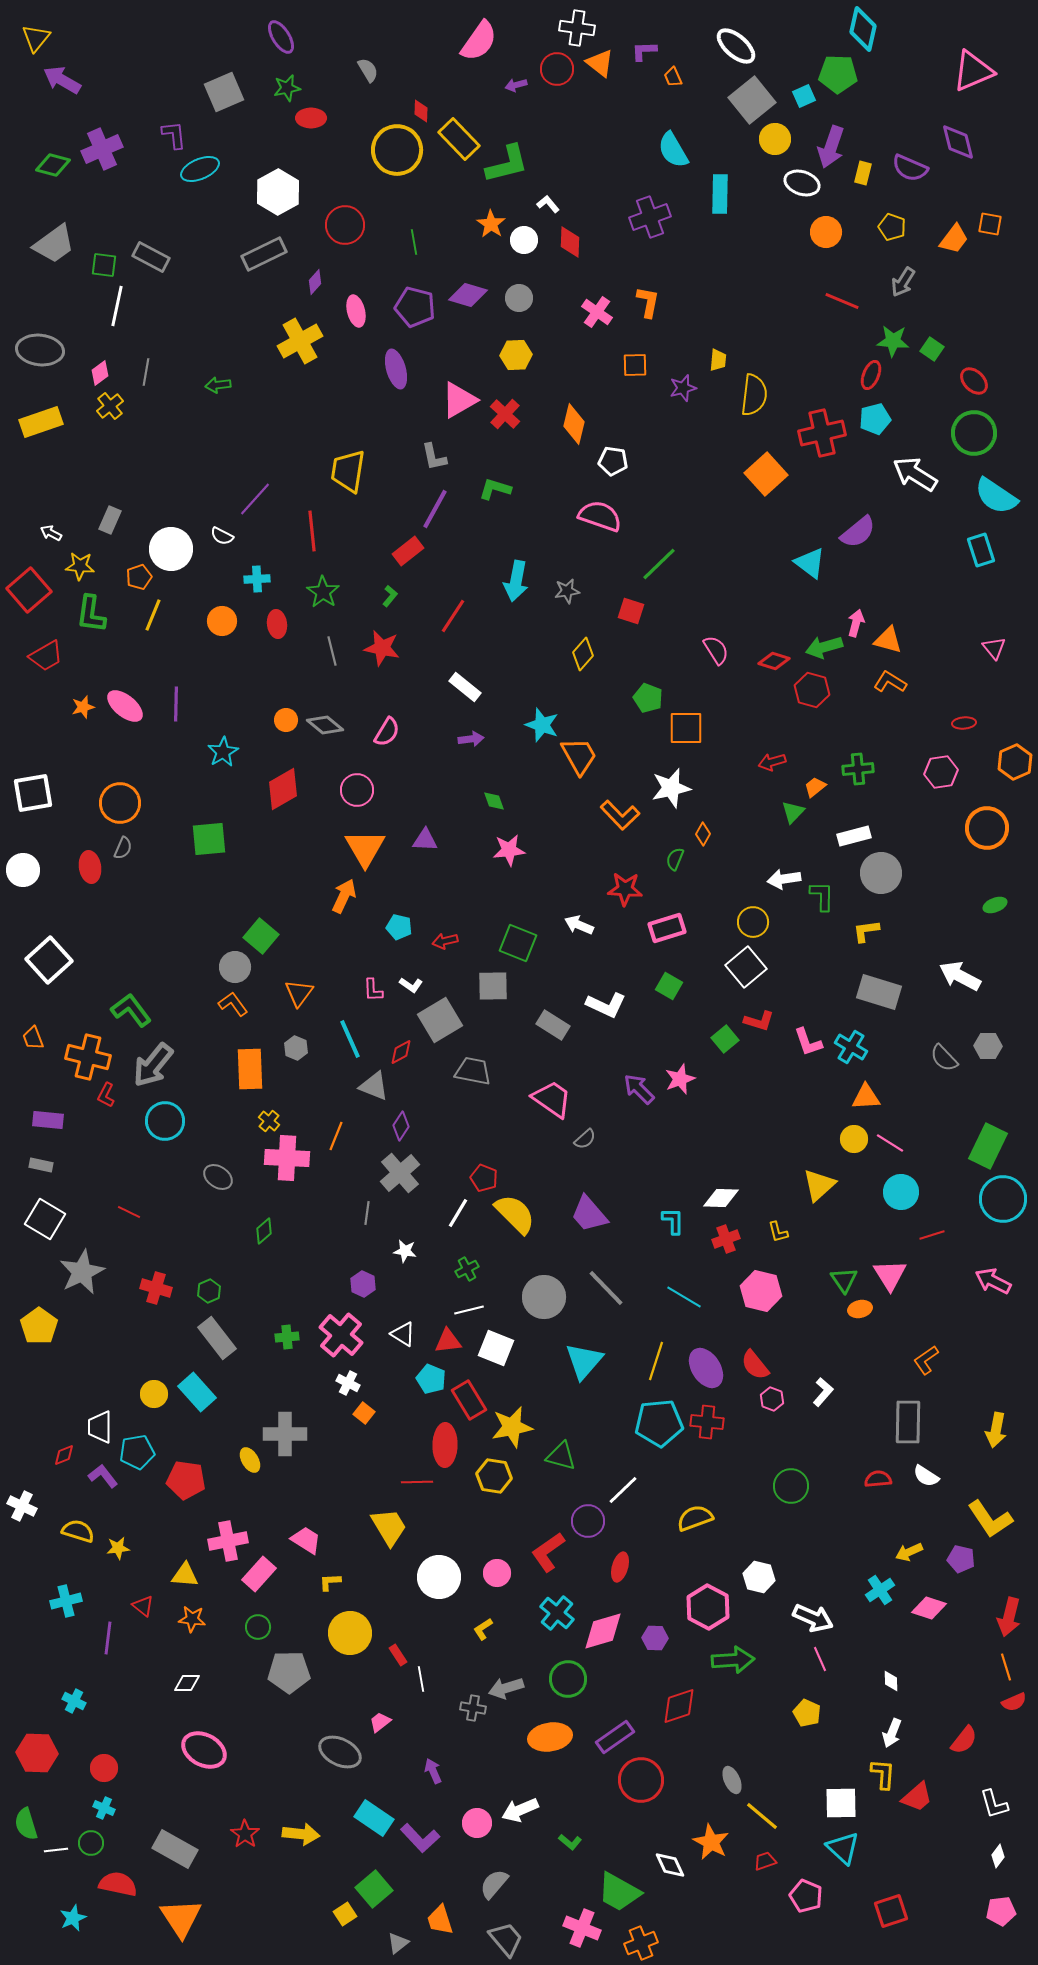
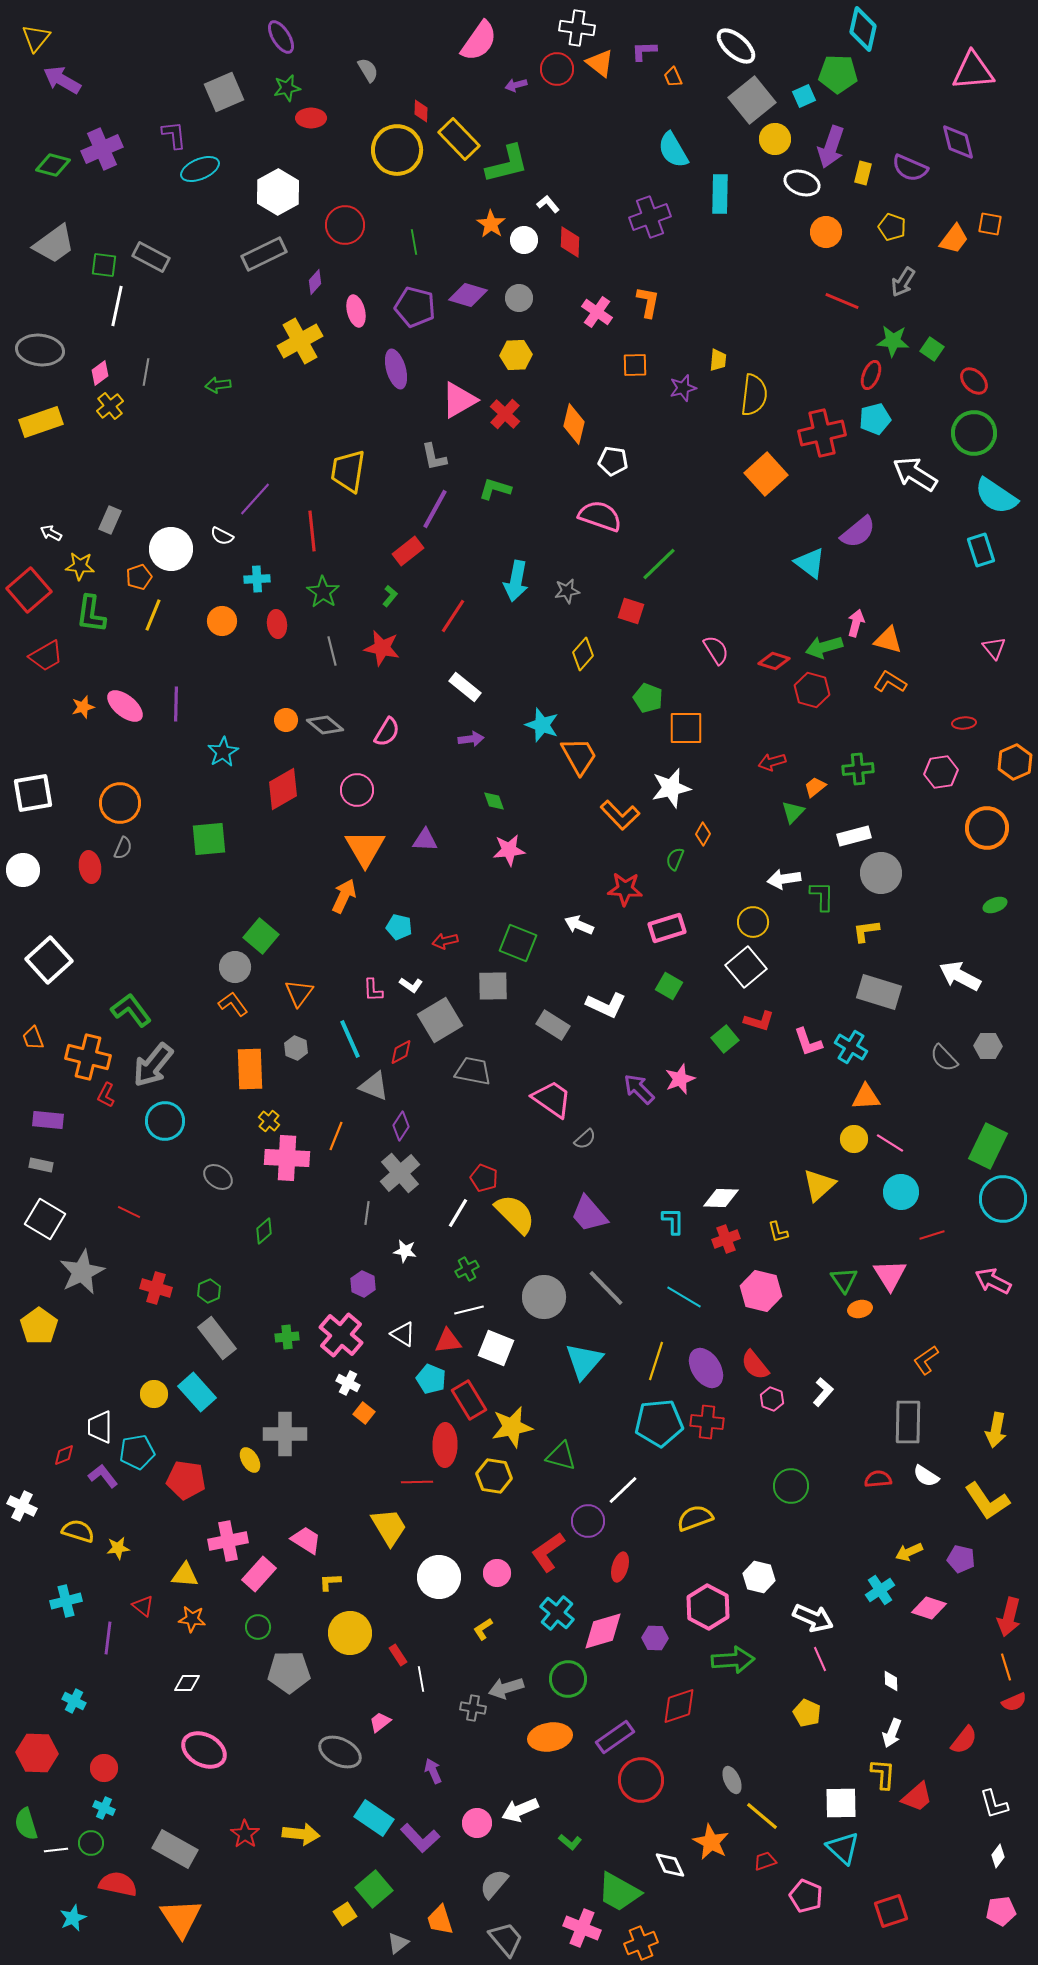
pink triangle at (973, 71): rotated 18 degrees clockwise
yellow L-shape at (990, 1519): moved 3 px left, 18 px up
